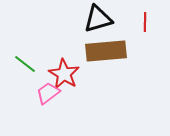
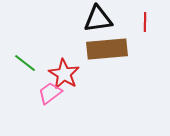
black triangle: rotated 8 degrees clockwise
brown rectangle: moved 1 px right, 2 px up
green line: moved 1 px up
pink trapezoid: moved 2 px right
